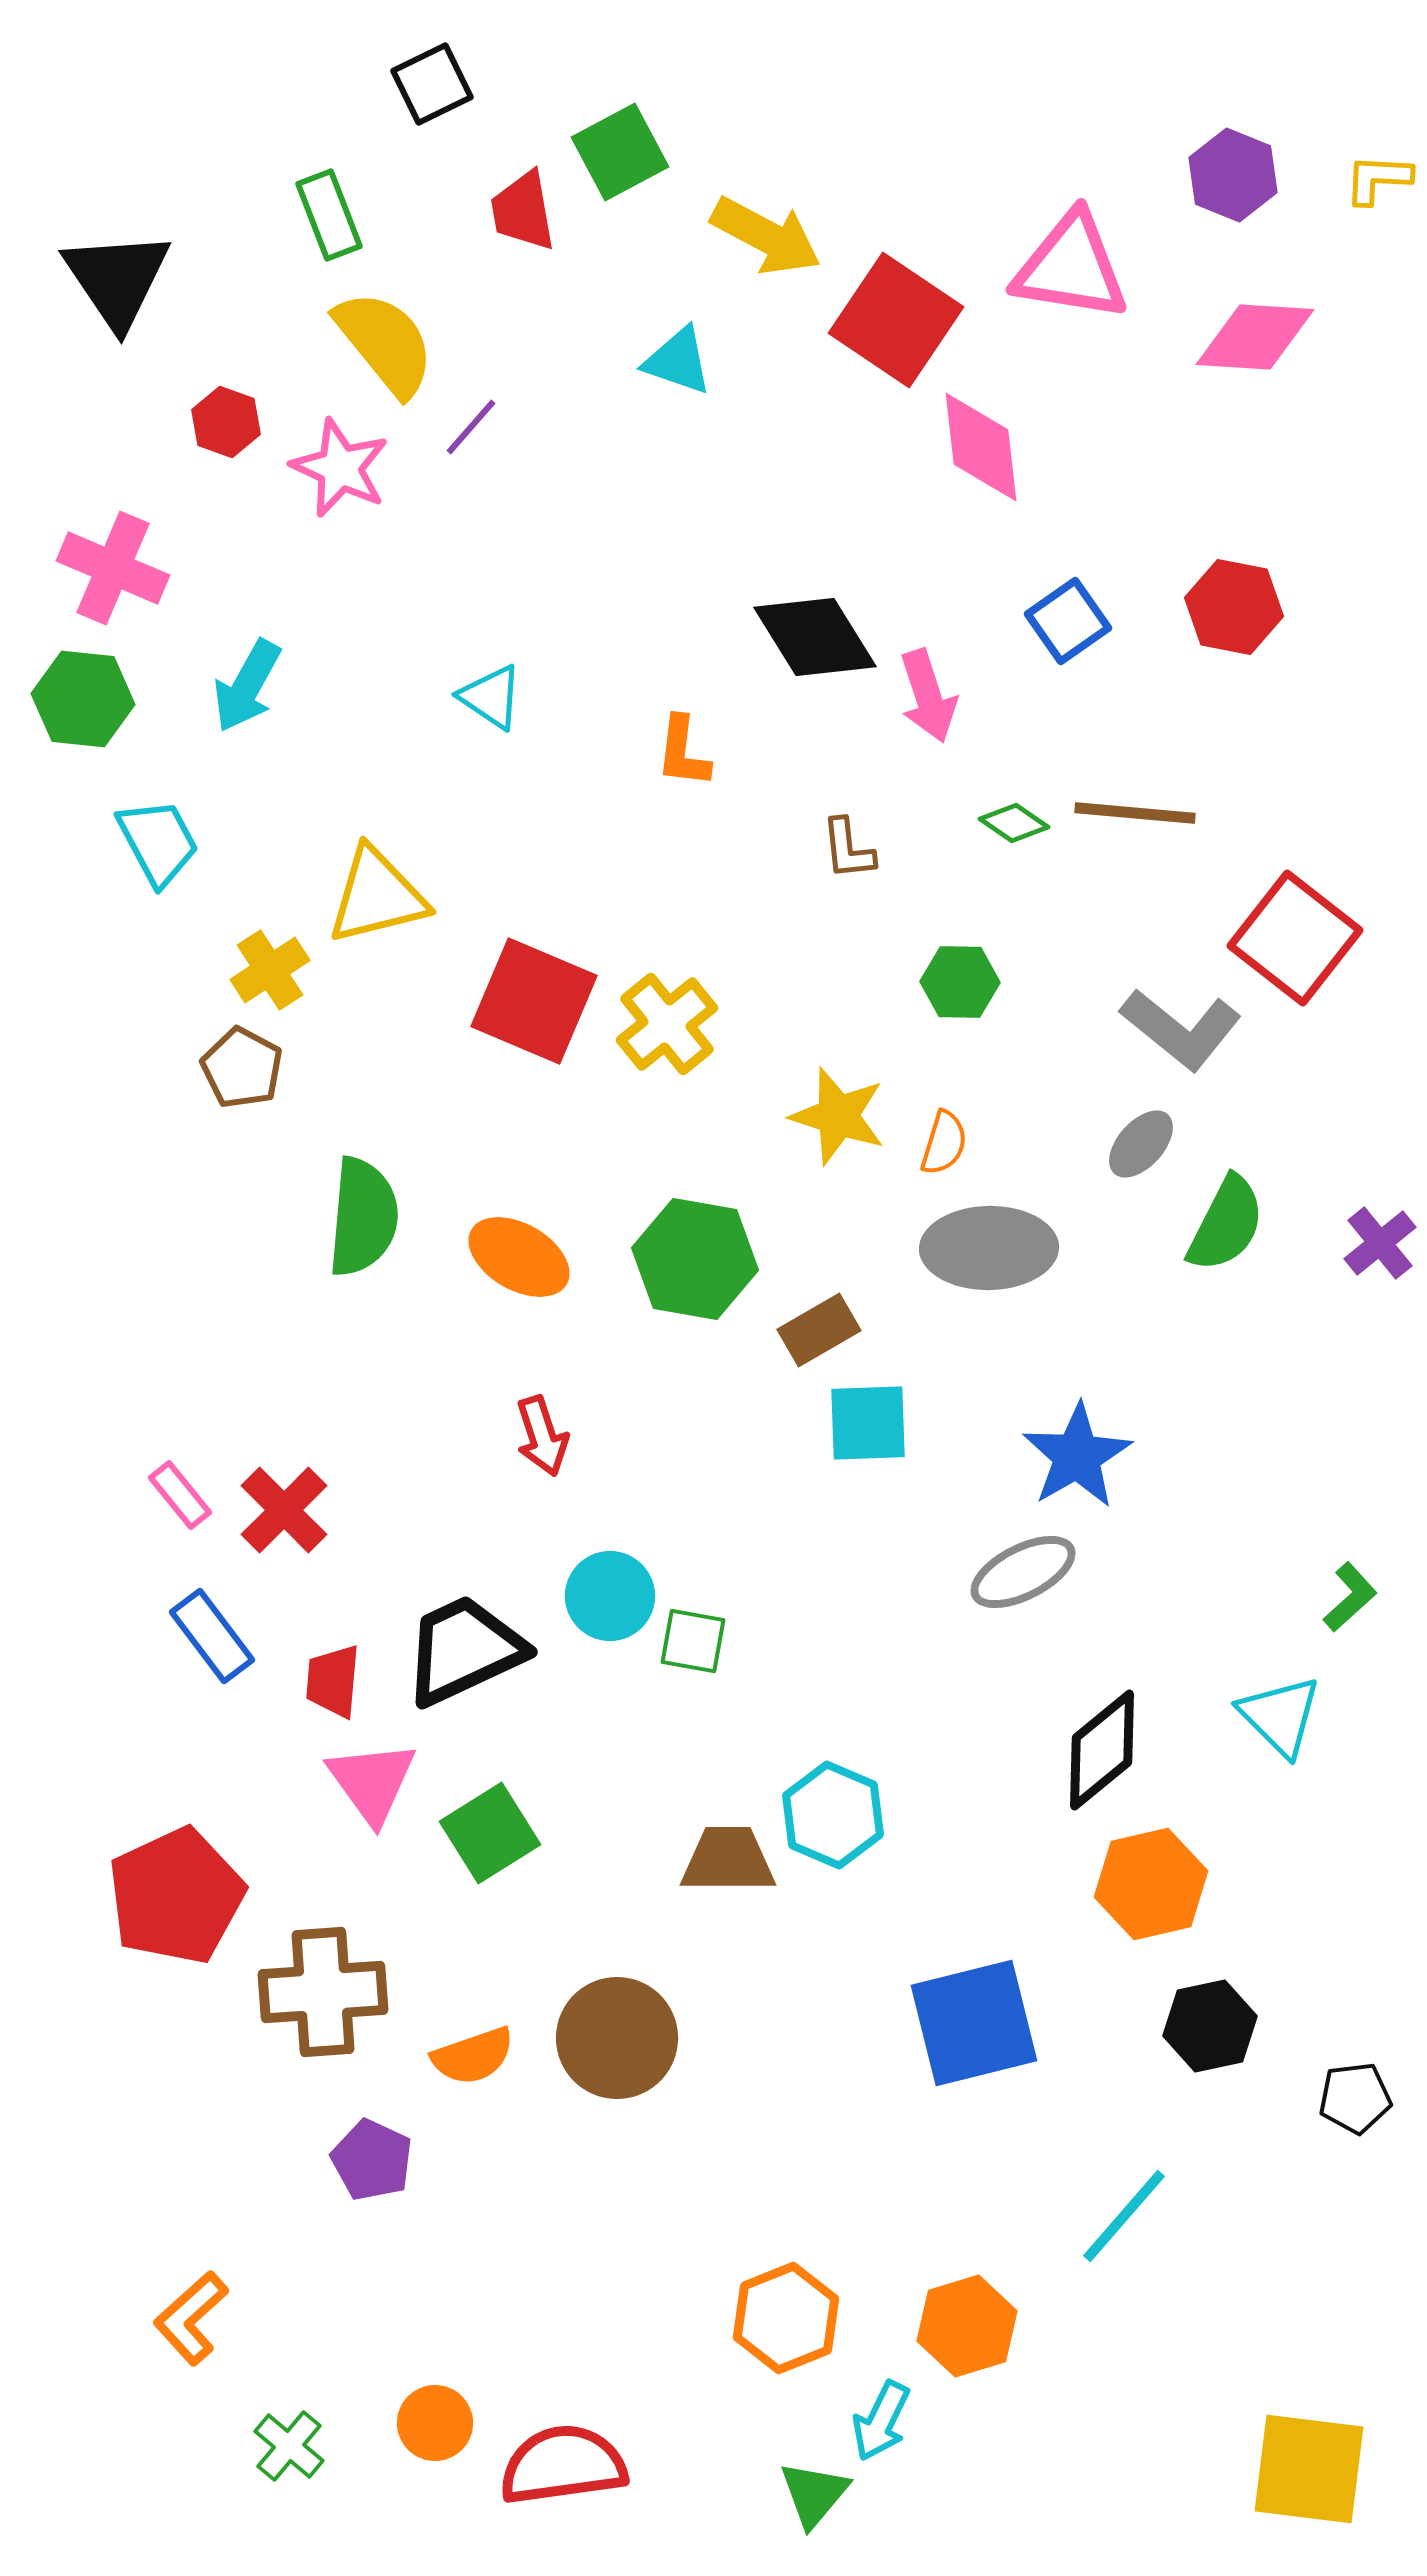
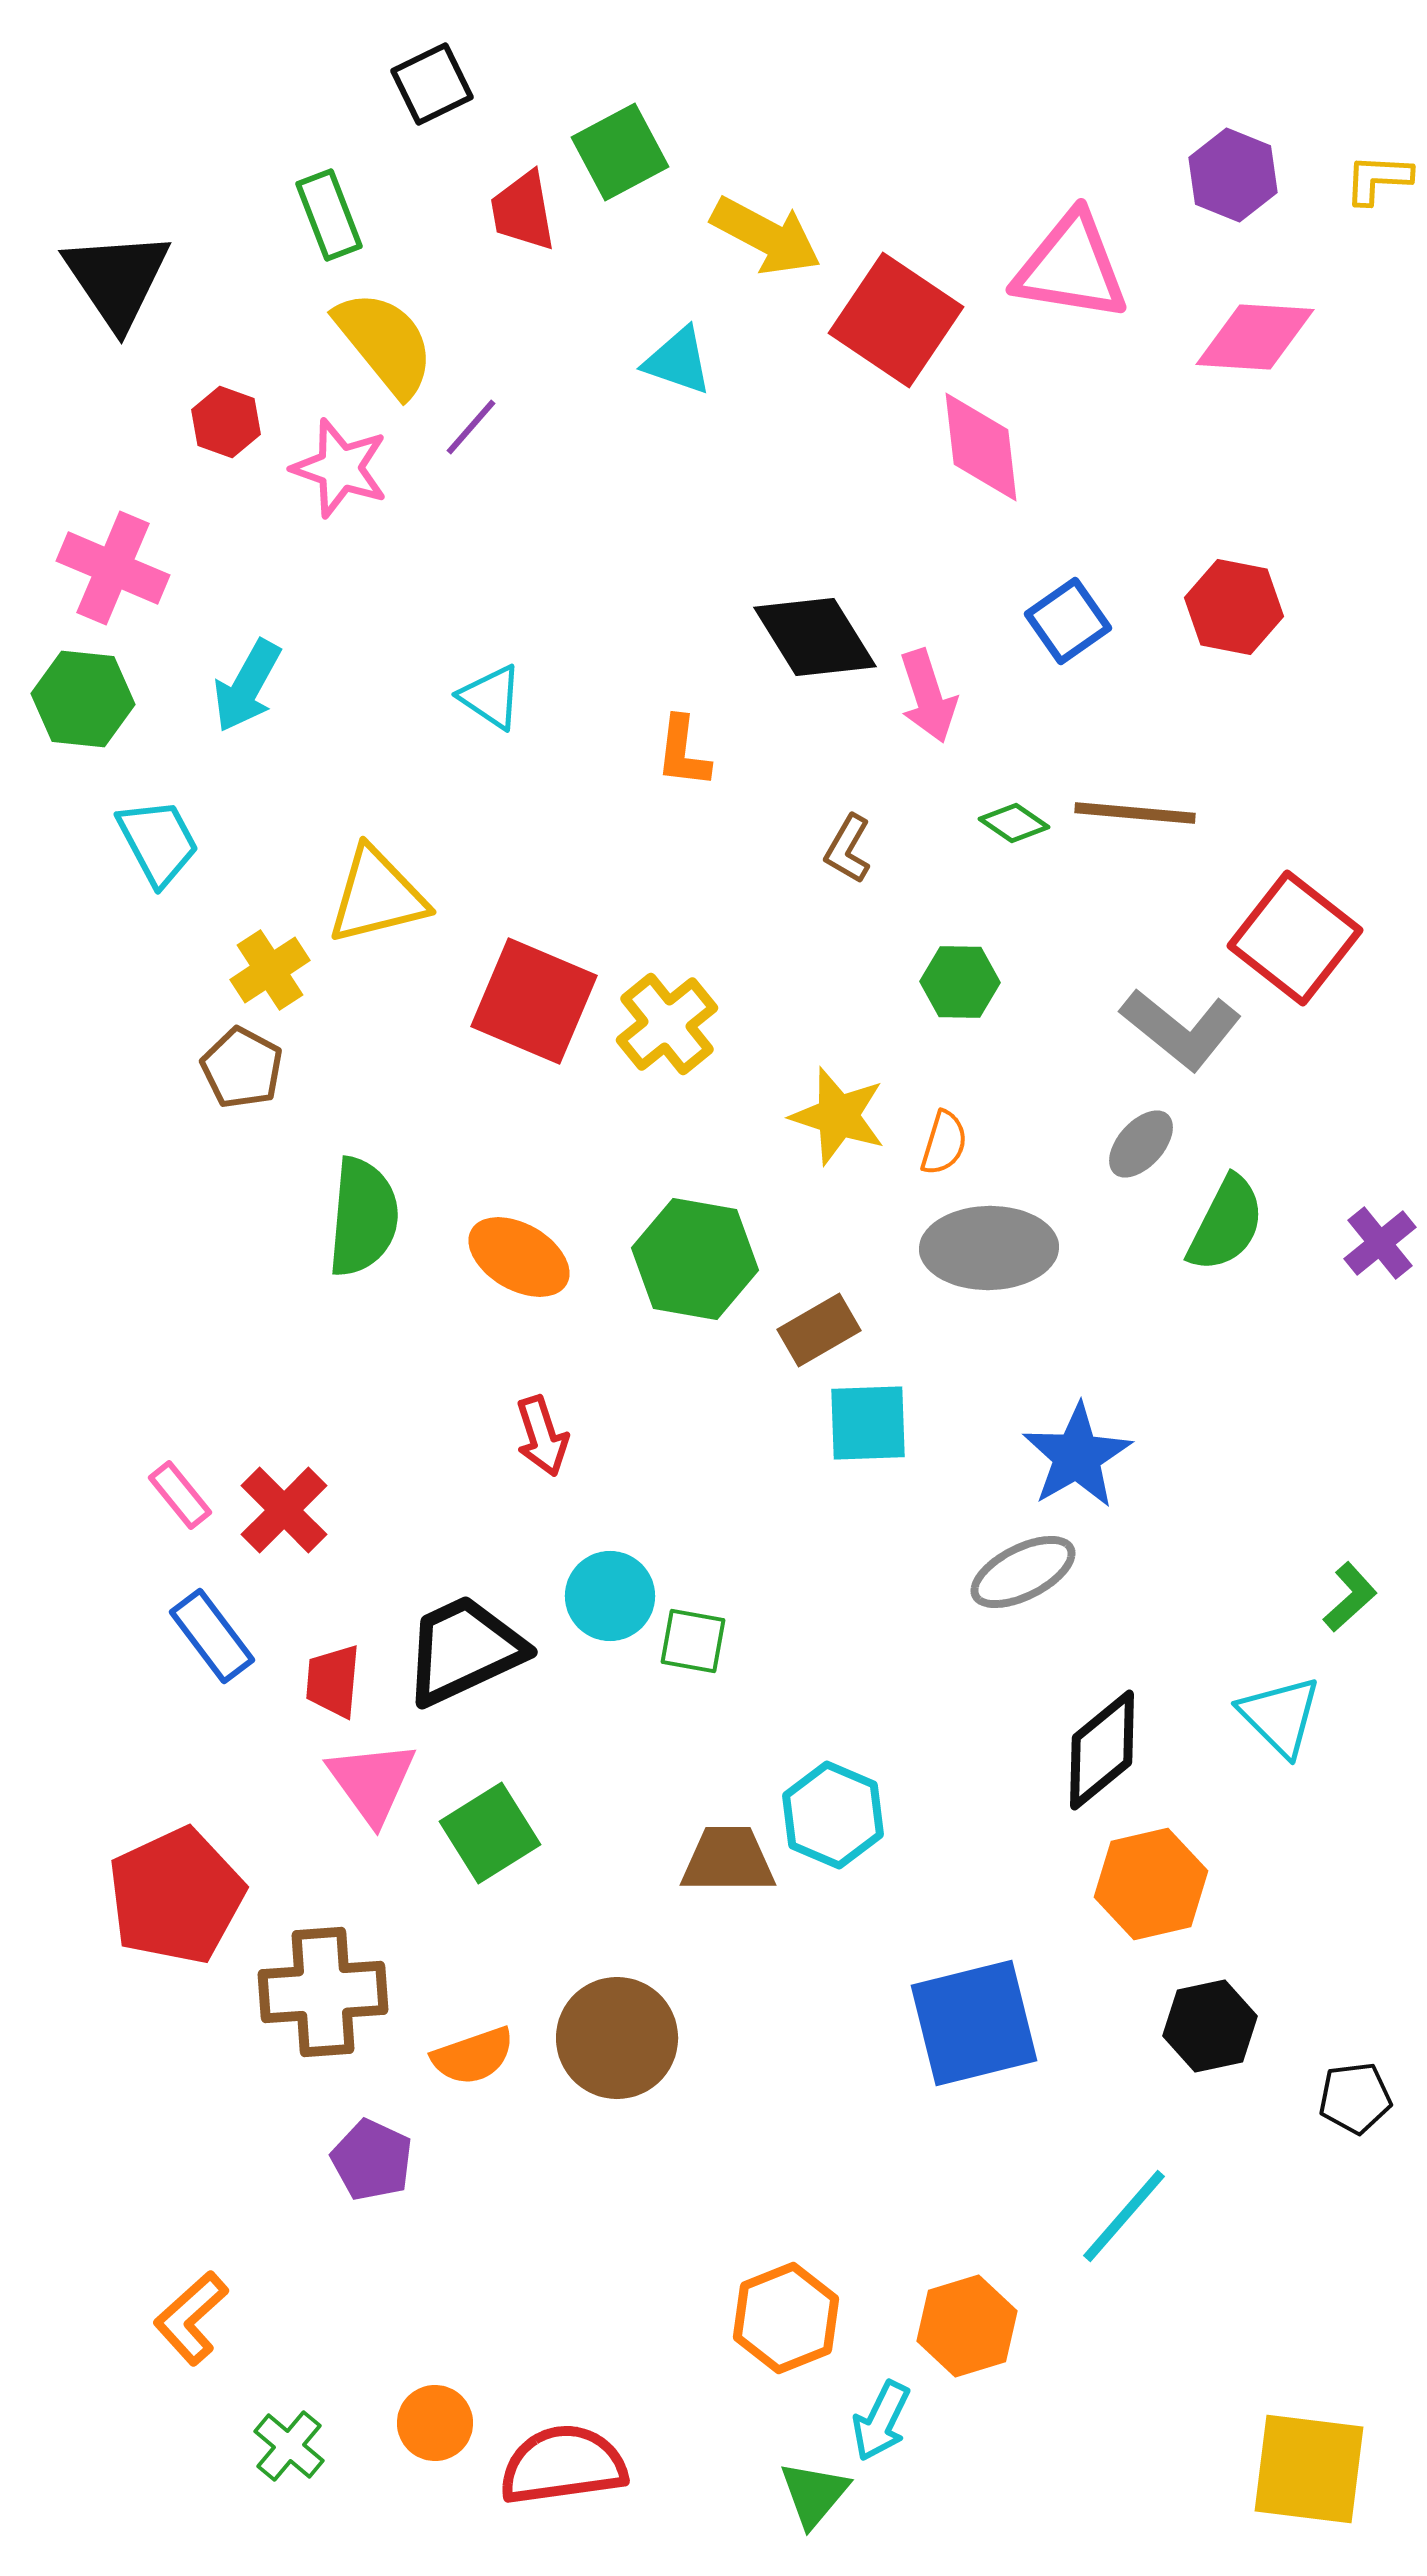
pink star at (340, 468): rotated 6 degrees counterclockwise
brown L-shape at (848, 849): rotated 36 degrees clockwise
